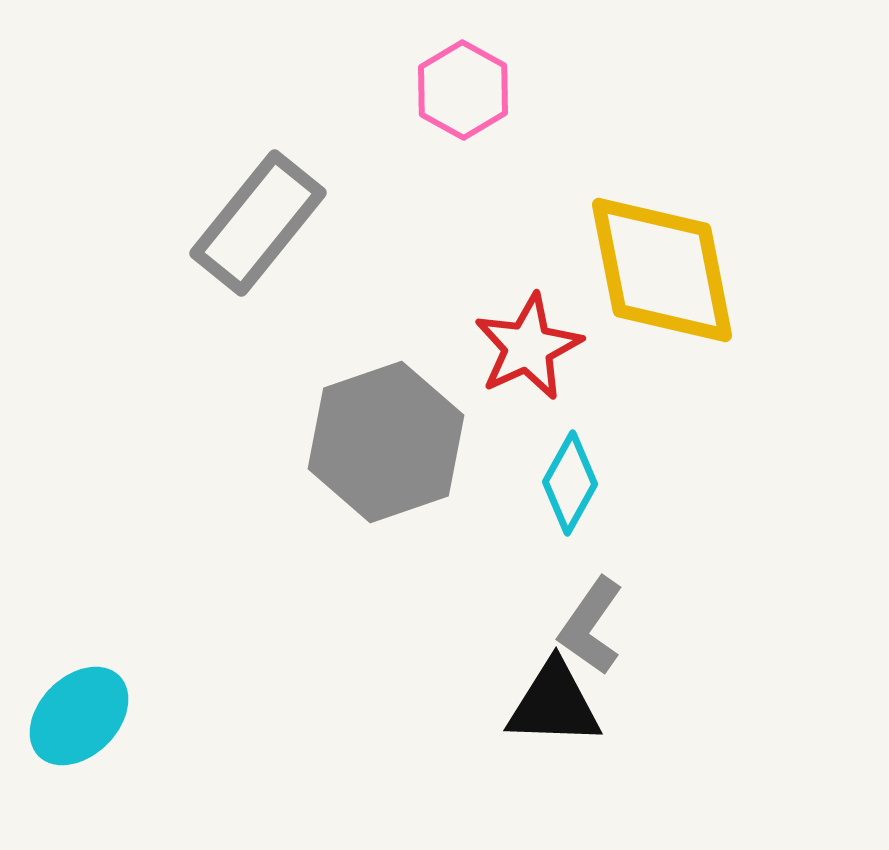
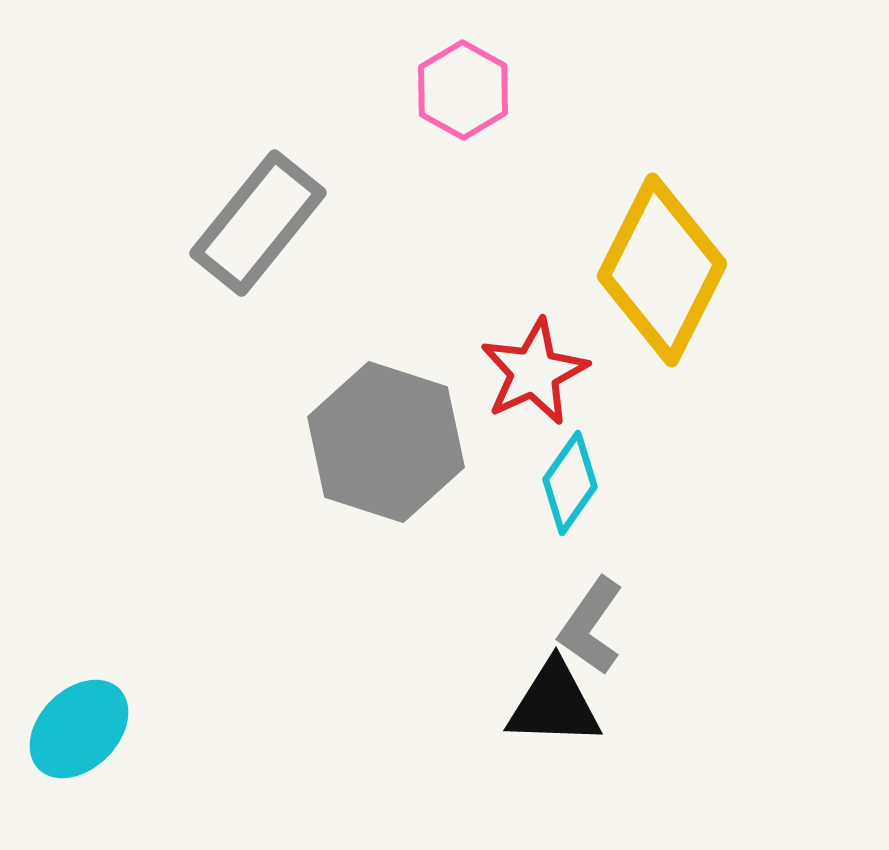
yellow diamond: rotated 38 degrees clockwise
red star: moved 6 px right, 25 px down
gray hexagon: rotated 23 degrees counterclockwise
cyan diamond: rotated 6 degrees clockwise
cyan ellipse: moved 13 px down
